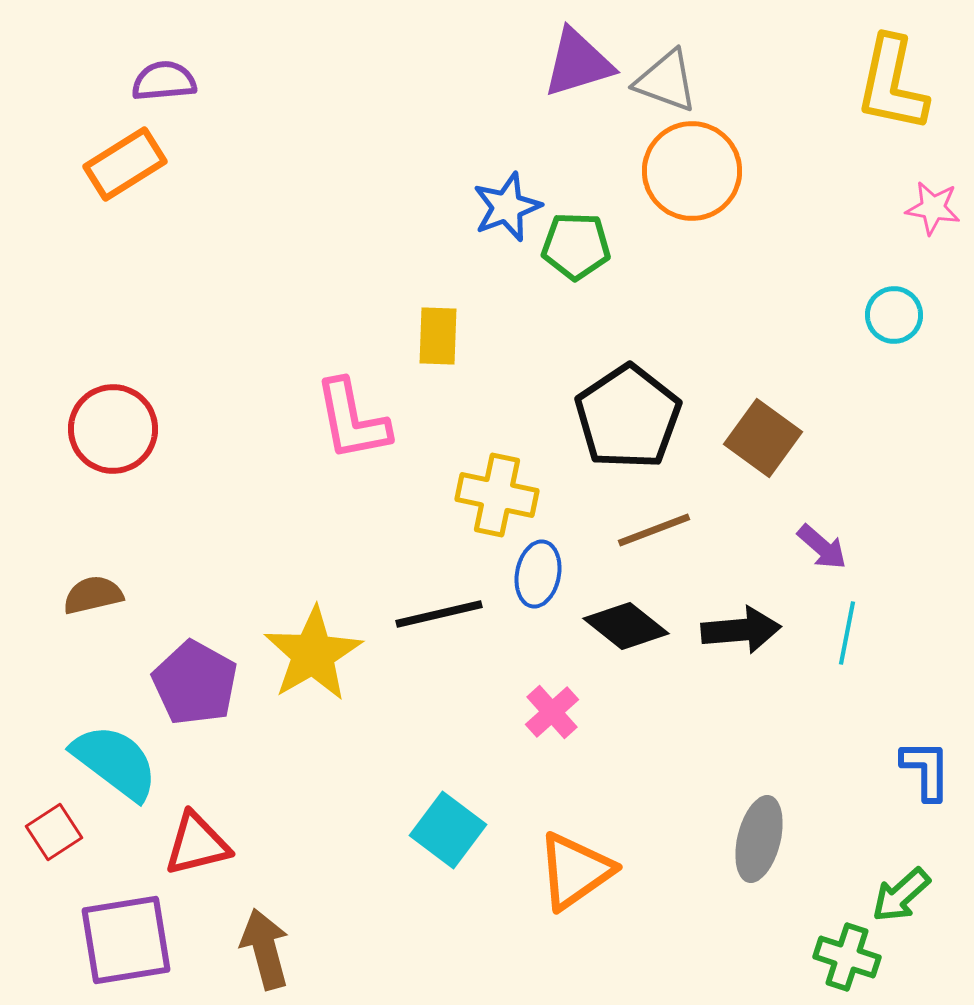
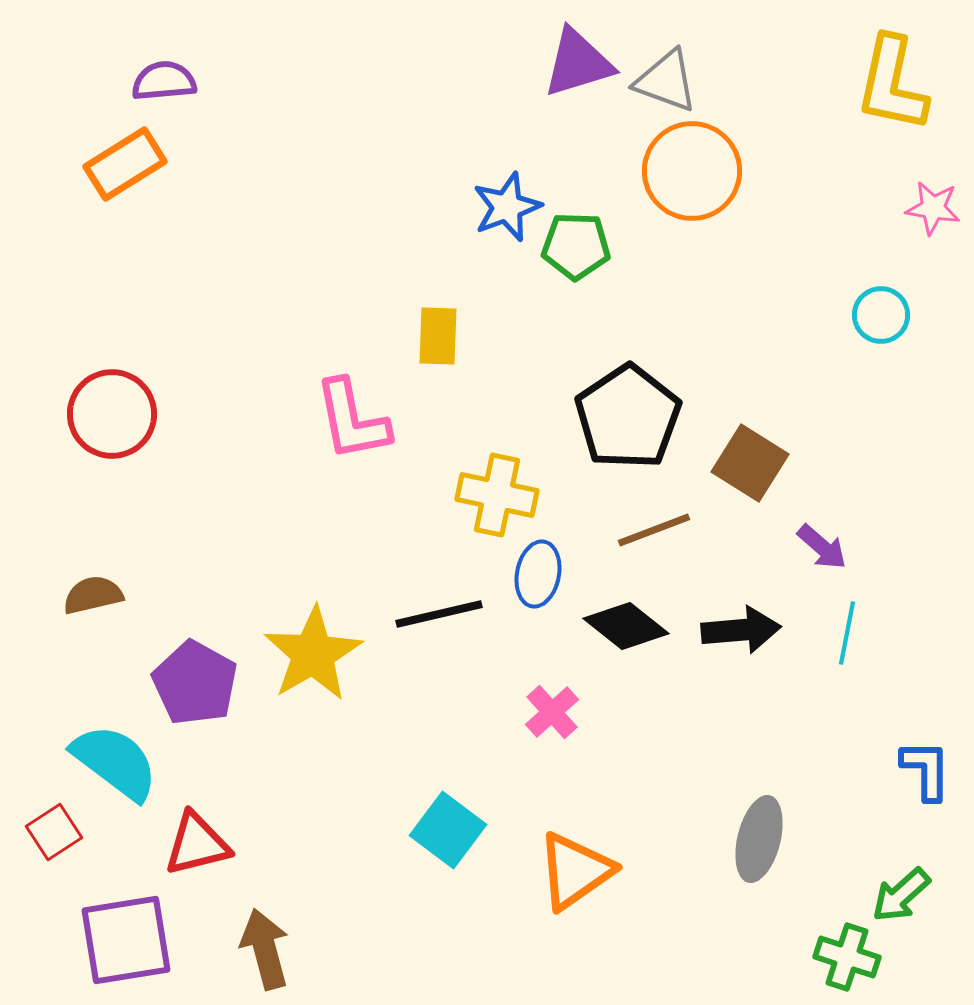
cyan circle: moved 13 px left
red circle: moved 1 px left, 15 px up
brown square: moved 13 px left, 25 px down; rotated 4 degrees counterclockwise
